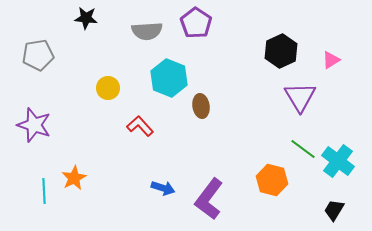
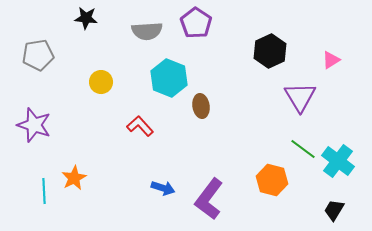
black hexagon: moved 11 px left
yellow circle: moved 7 px left, 6 px up
